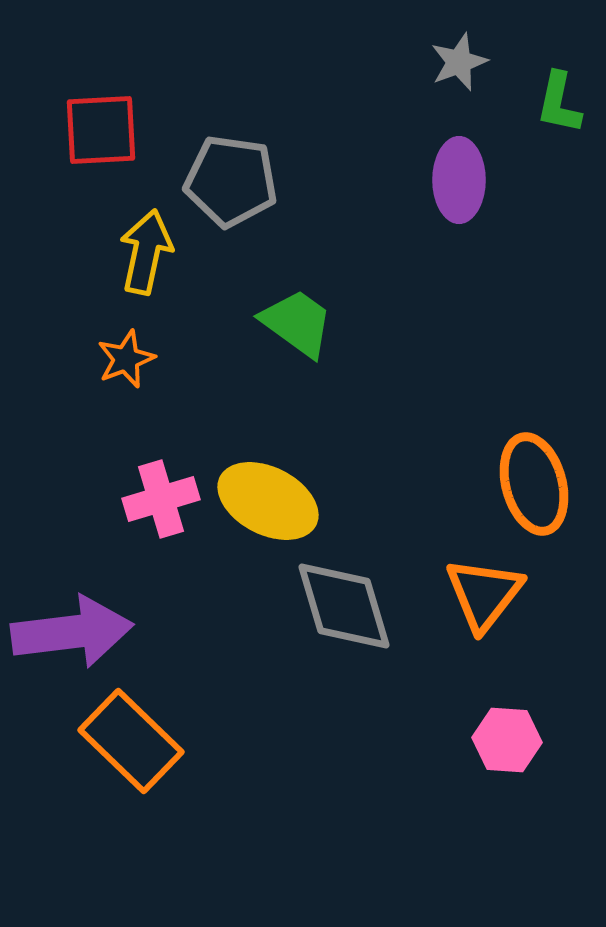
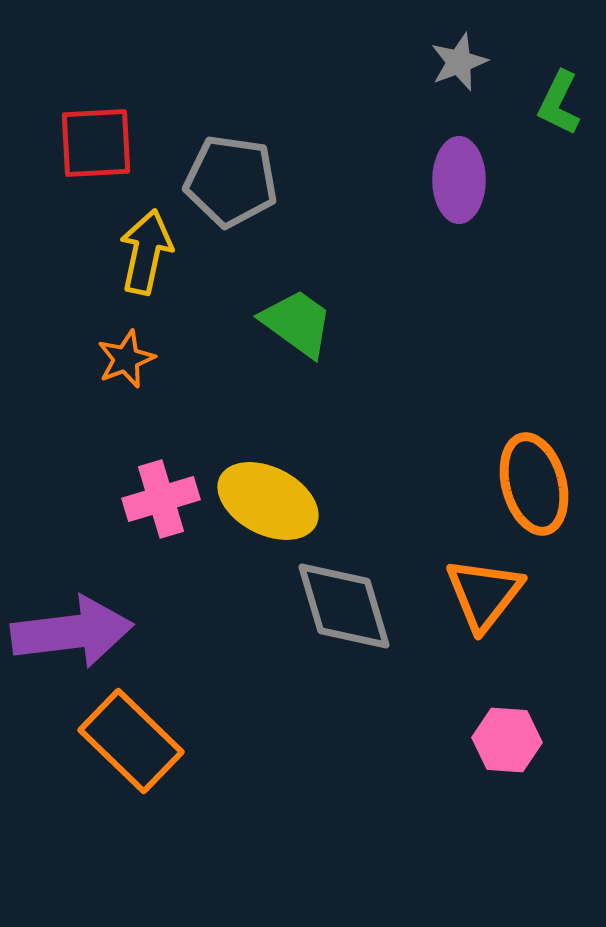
green L-shape: rotated 14 degrees clockwise
red square: moved 5 px left, 13 px down
